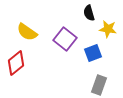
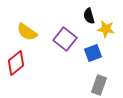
black semicircle: moved 3 px down
yellow star: moved 2 px left
